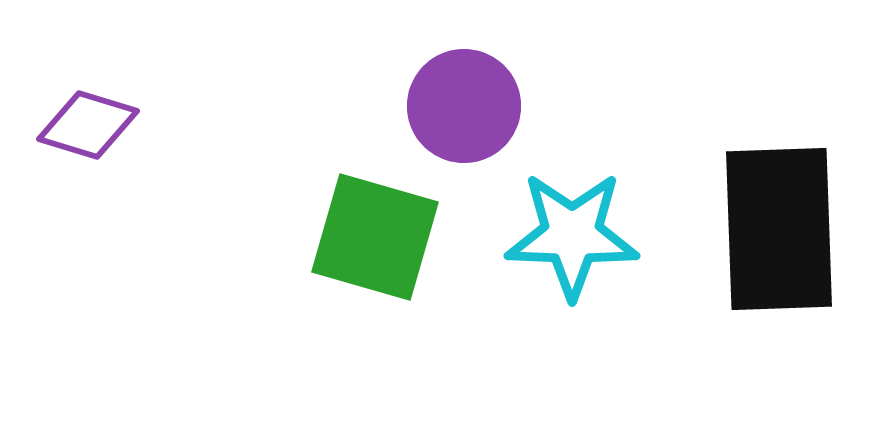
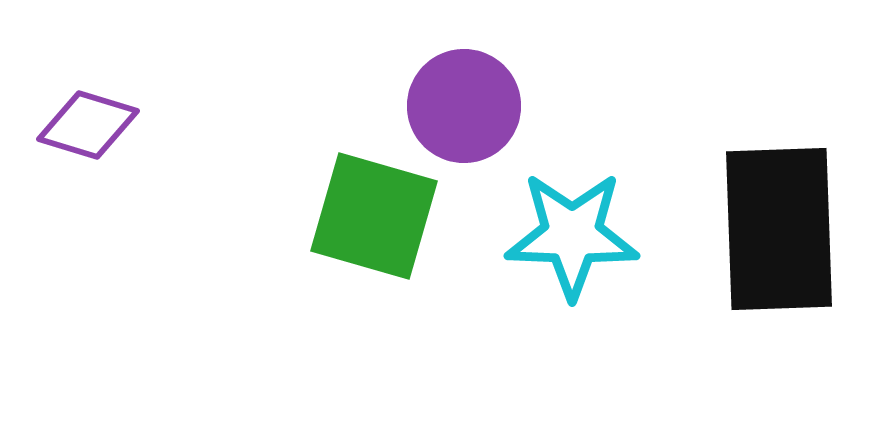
green square: moved 1 px left, 21 px up
